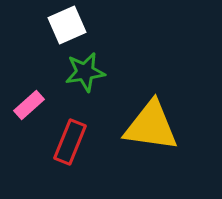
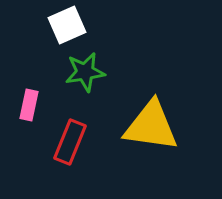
pink rectangle: rotated 36 degrees counterclockwise
